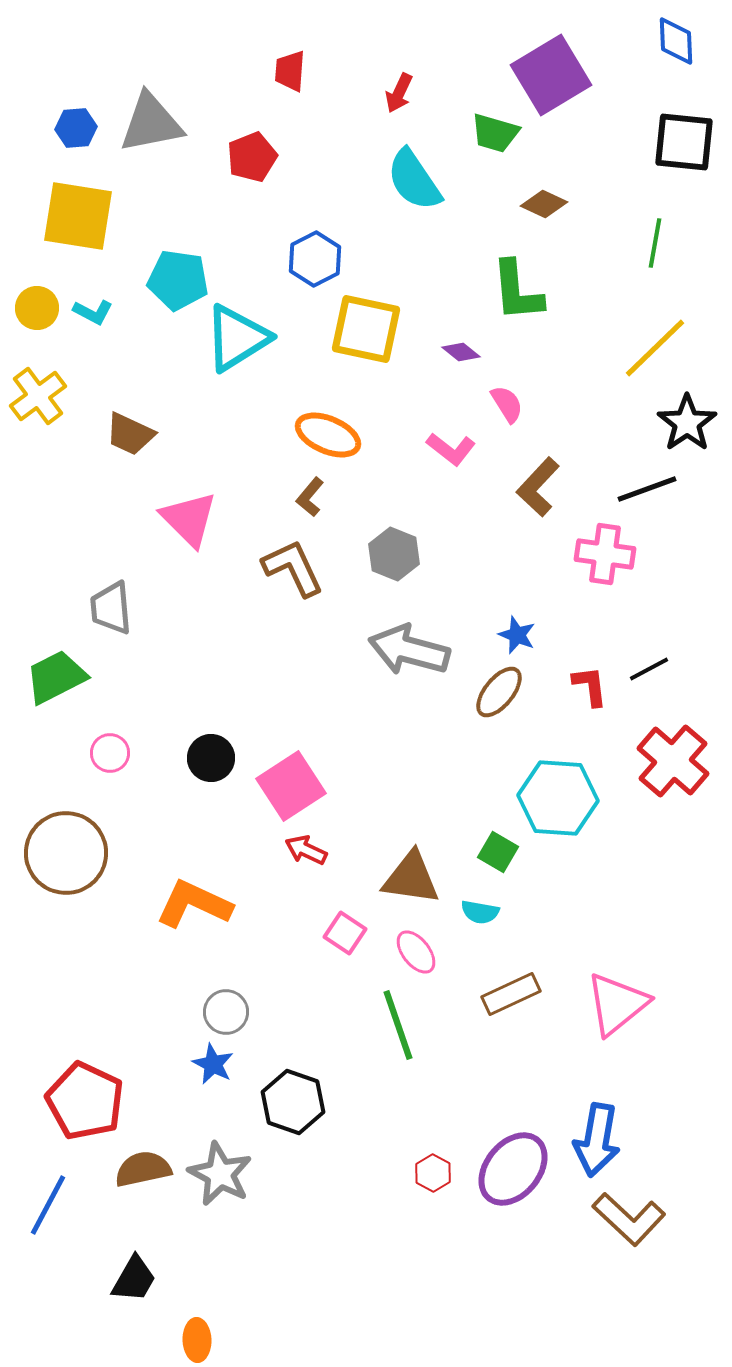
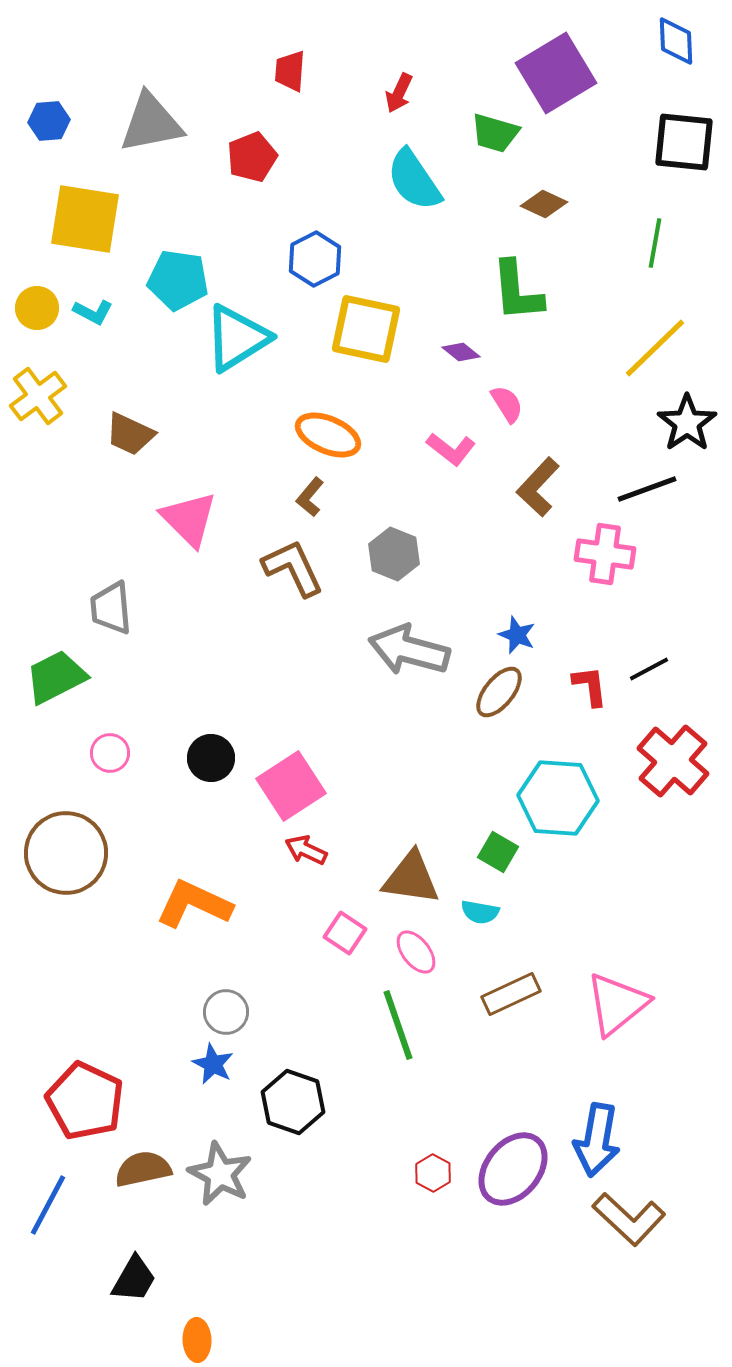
purple square at (551, 75): moved 5 px right, 2 px up
blue hexagon at (76, 128): moved 27 px left, 7 px up
yellow square at (78, 216): moved 7 px right, 3 px down
